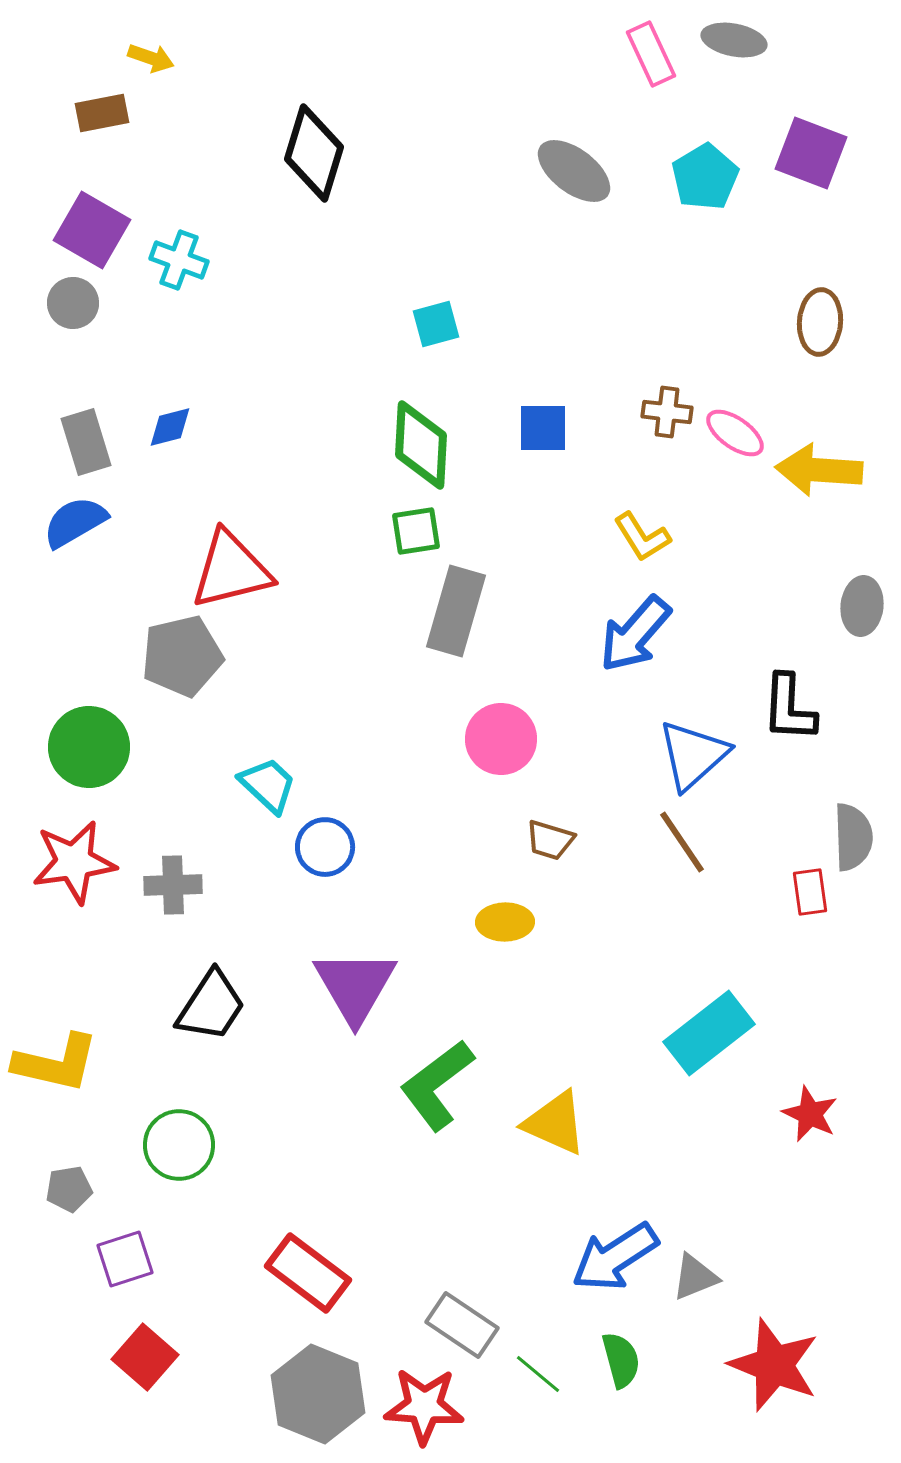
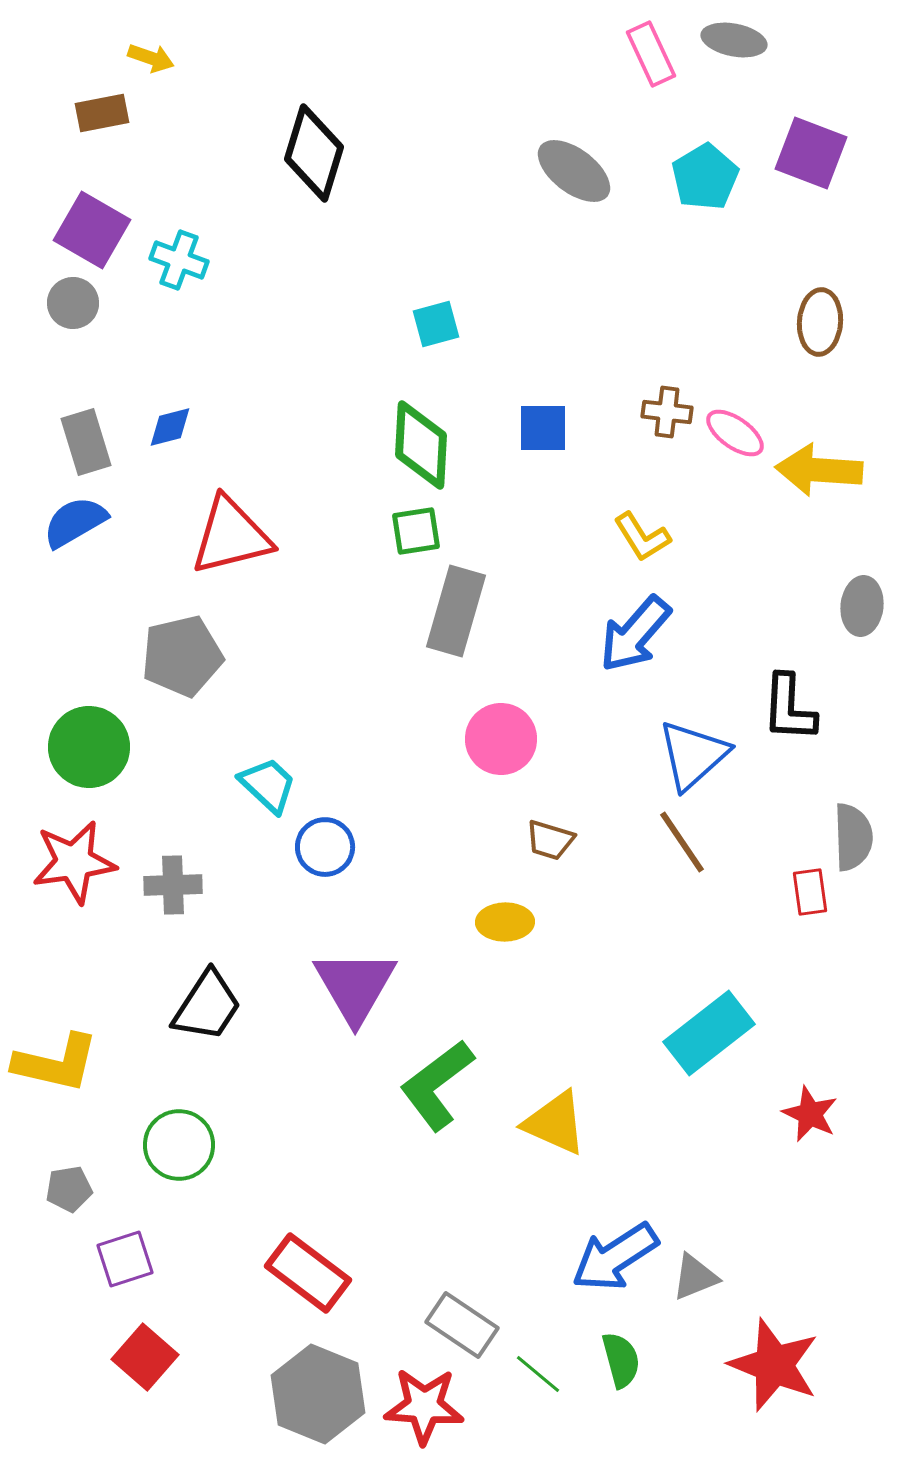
red triangle at (231, 570): moved 34 px up
black trapezoid at (211, 1006): moved 4 px left
